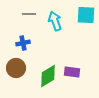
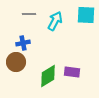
cyan arrow: rotated 48 degrees clockwise
brown circle: moved 6 px up
